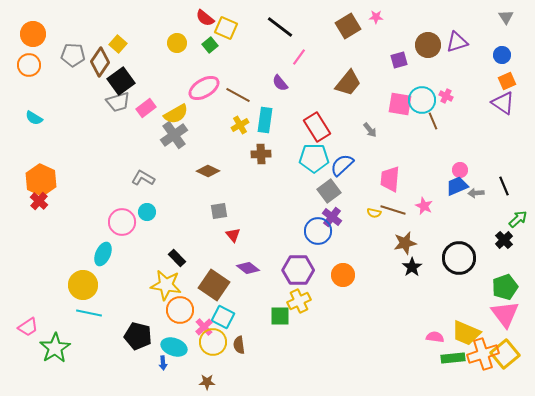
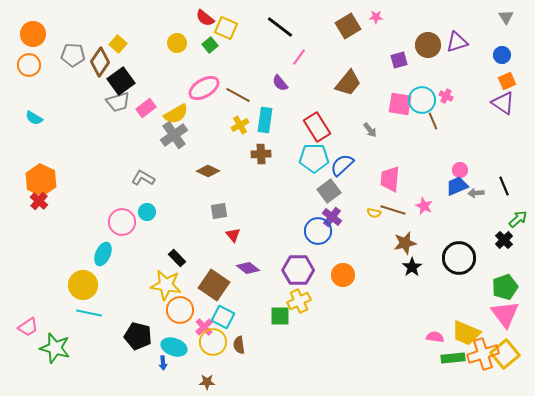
green star at (55, 348): rotated 24 degrees counterclockwise
